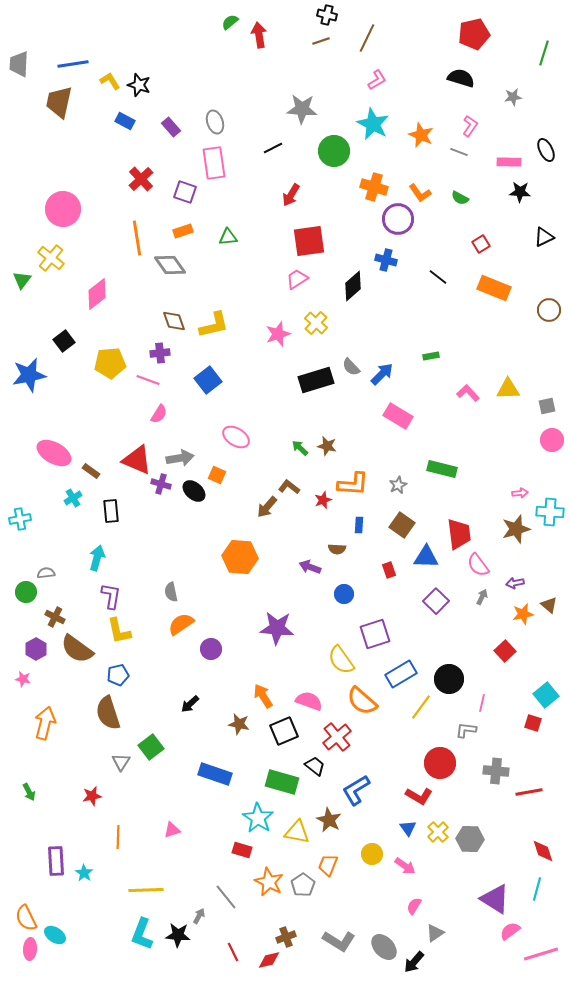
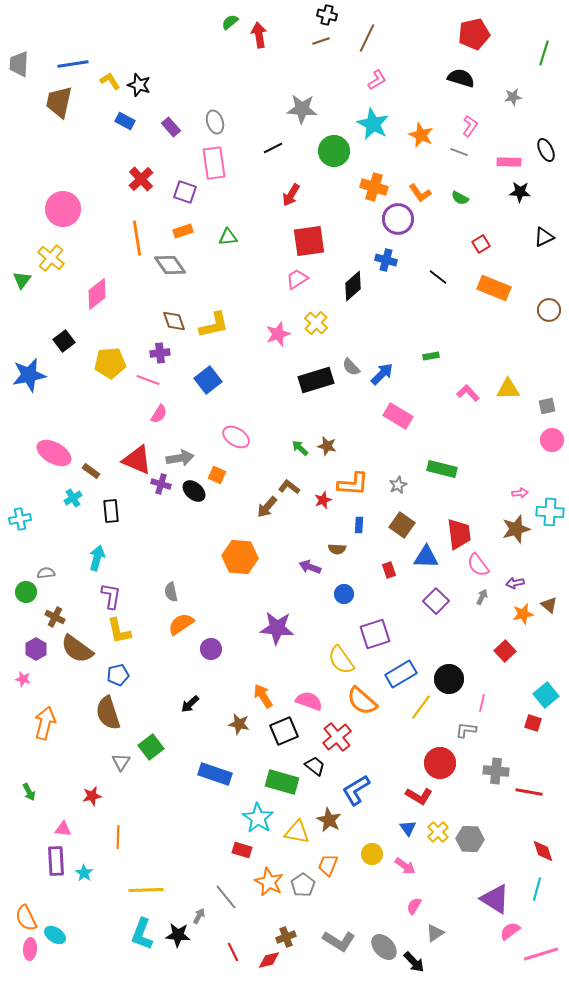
red line at (529, 792): rotated 20 degrees clockwise
pink triangle at (172, 830): moved 109 px left, 1 px up; rotated 24 degrees clockwise
black arrow at (414, 962): rotated 85 degrees counterclockwise
